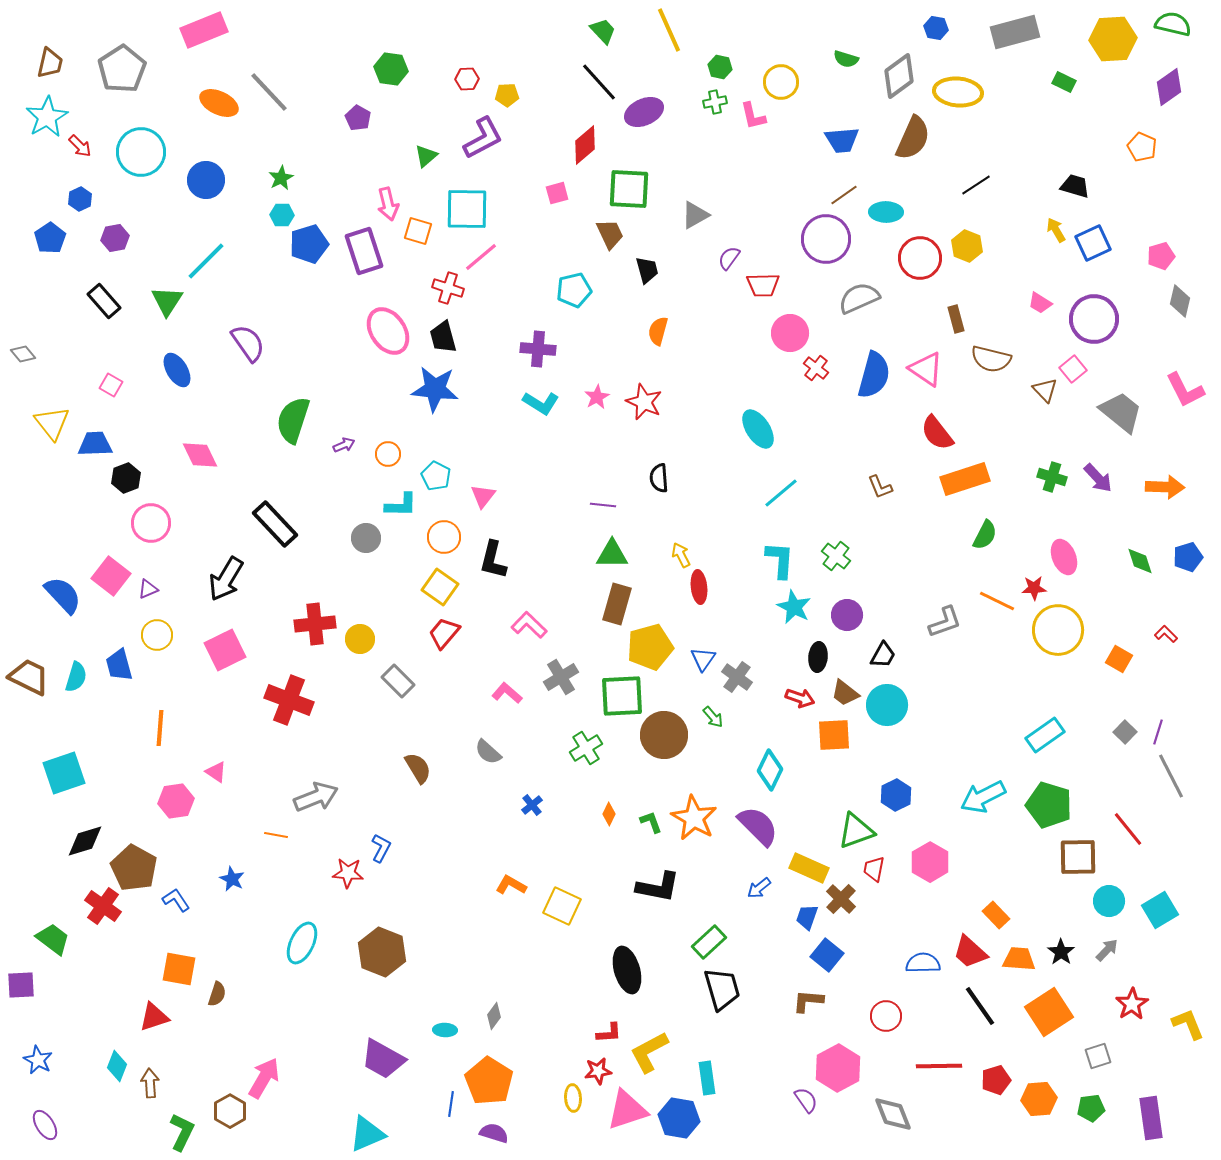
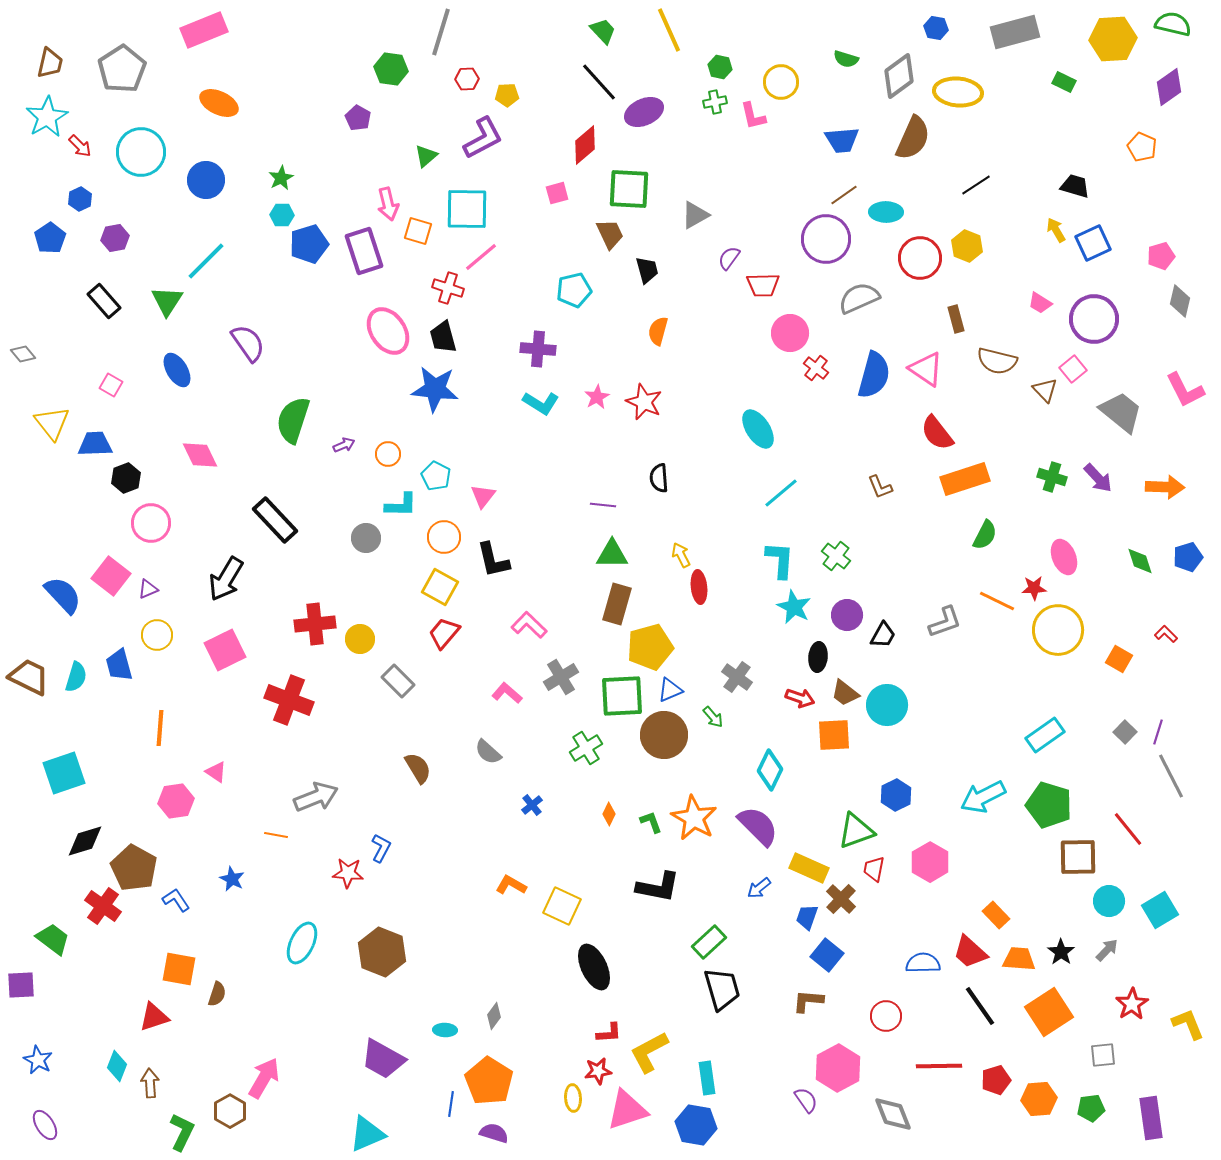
gray line at (269, 92): moved 172 px right, 60 px up; rotated 60 degrees clockwise
brown semicircle at (991, 359): moved 6 px right, 2 px down
black rectangle at (275, 524): moved 4 px up
black L-shape at (493, 560): rotated 27 degrees counterclockwise
yellow square at (440, 587): rotated 6 degrees counterclockwise
black trapezoid at (883, 655): moved 20 px up
blue triangle at (703, 659): moved 33 px left, 31 px down; rotated 32 degrees clockwise
black ellipse at (627, 970): moved 33 px left, 3 px up; rotated 9 degrees counterclockwise
gray square at (1098, 1056): moved 5 px right, 1 px up; rotated 12 degrees clockwise
blue hexagon at (679, 1118): moved 17 px right, 7 px down
